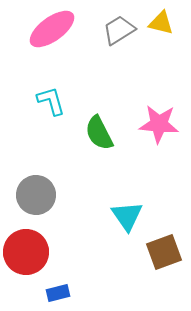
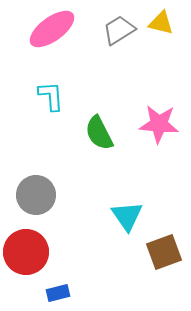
cyan L-shape: moved 5 px up; rotated 12 degrees clockwise
